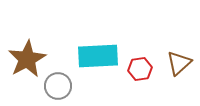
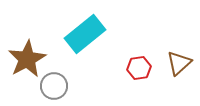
cyan rectangle: moved 13 px left, 22 px up; rotated 36 degrees counterclockwise
red hexagon: moved 1 px left, 1 px up
gray circle: moved 4 px left
